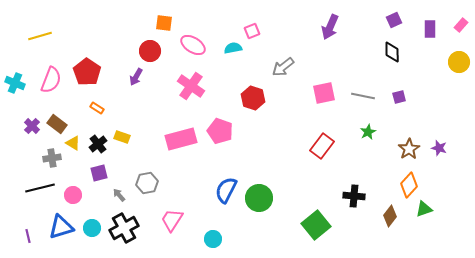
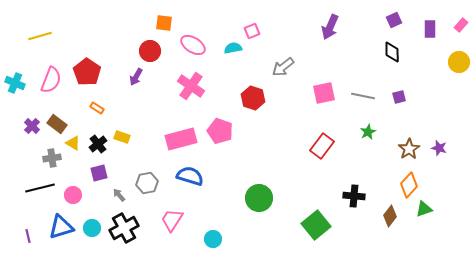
blue semicircle at (226, 190): moved 36 px left, 14 px up; rotated 80 degrees clockwise
